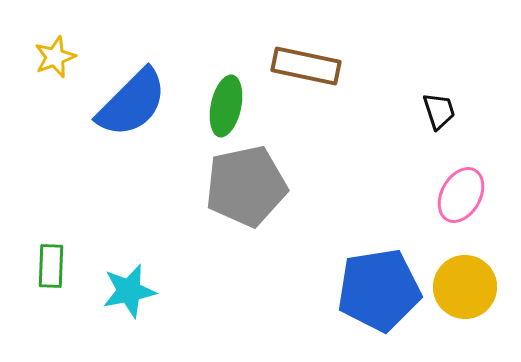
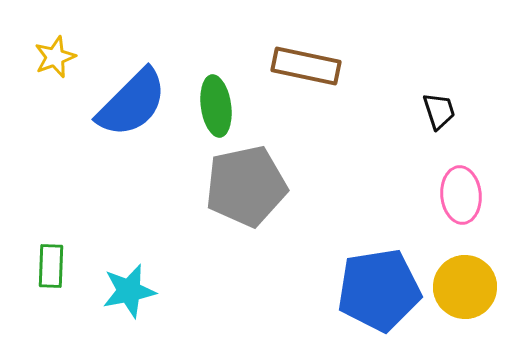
green ellipse: moved 10 px left; rotated 20 degrees counterclockwise
pink ellipse: rotated 34 degrees counterclockwise
